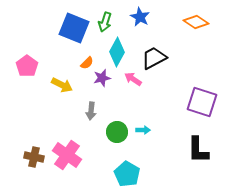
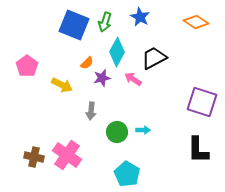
blue square: moved 3 px up
